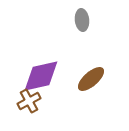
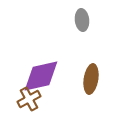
brown ellipse: rotated 40 degrees counterclockwise
brown cross: moved 2 px up
